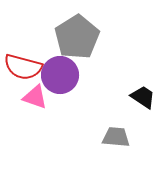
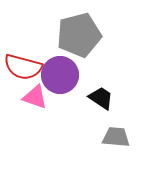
gray pentagon: moved 2 px right, 2 px up; rotated 18 degrees clockwise
black trapezoid: moved 42 px left, 1 px down
